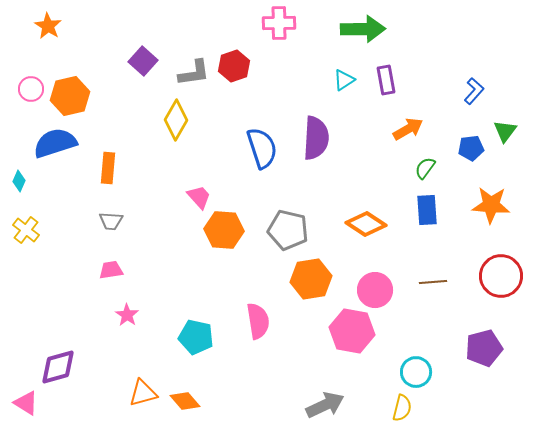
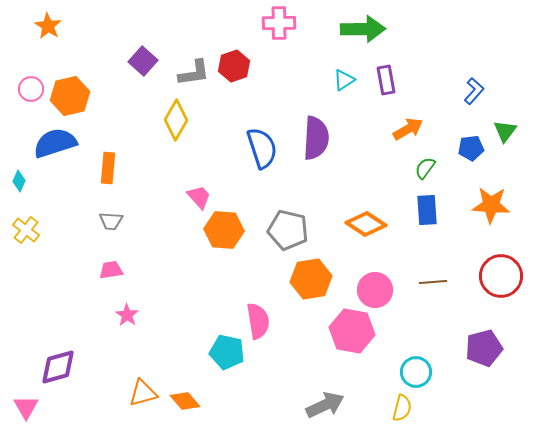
cyan pentagon at (196, 337): moved 31 px right, 15 px down
pink triangle at (26, 403): moved 4 px down; rotated 28 degrees clockwise
